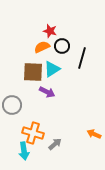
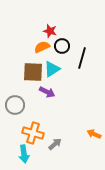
gray circle: moved 3 px right
cyan arrow: moved 3 px down
